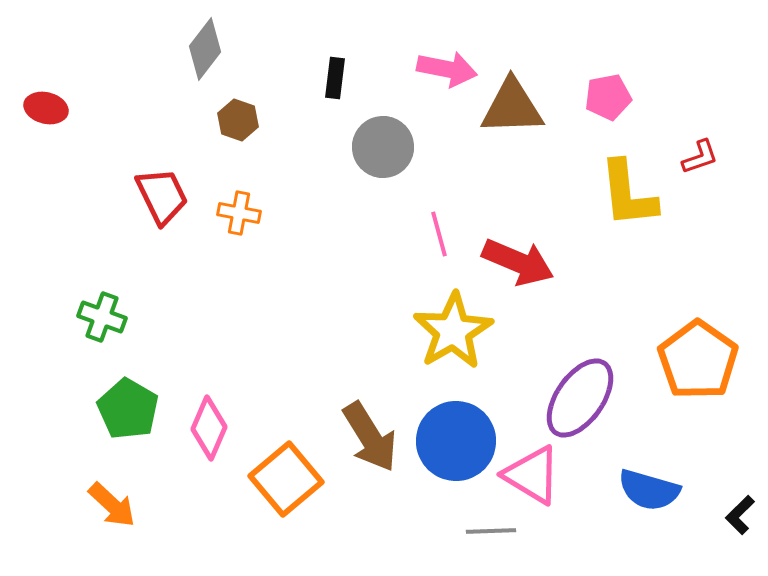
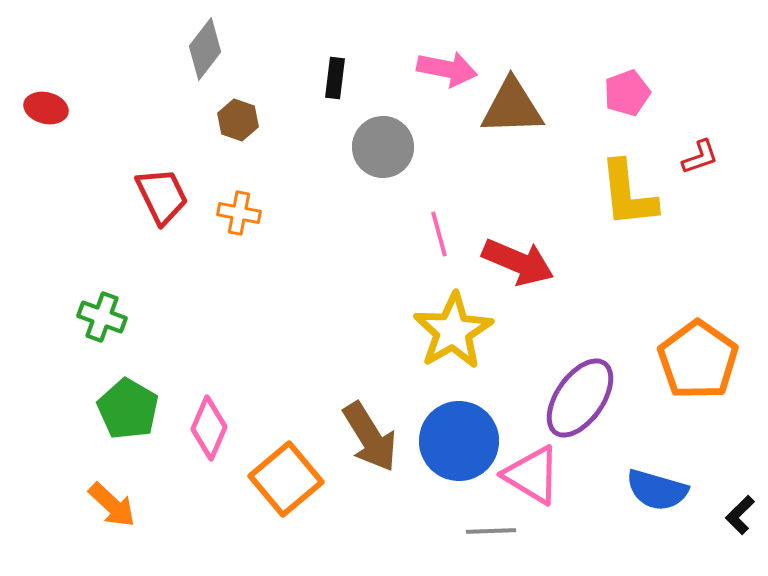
pink pentagon: moved 19 px right, 4 px up; rotated 9 degrees counterclockwise
blue circle: moved 3 px right
blue semicircle: moved 8 px right
